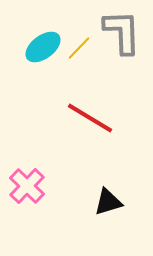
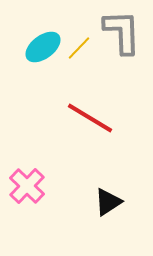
black triangle: rotated 16 degrees counterclockwise
